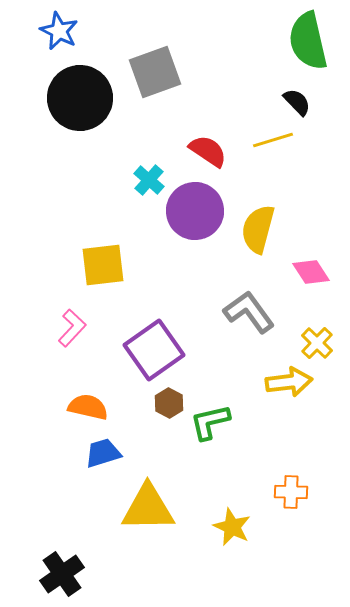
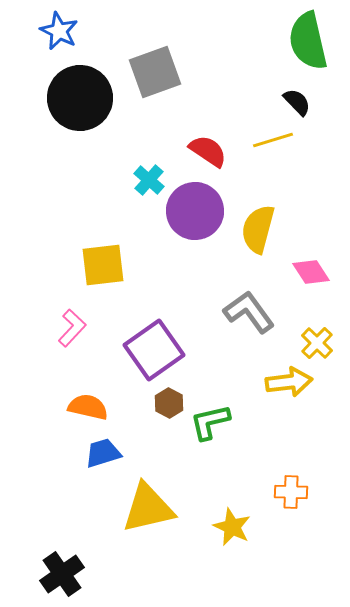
yellow triangle: rotated 12 degrees counterclockwise
